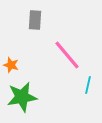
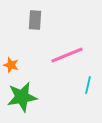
pink line: rotated 72 degrees counterclockwise
